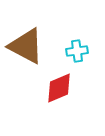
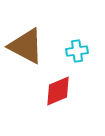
red diamond: moved 1 px left, 3 px down
